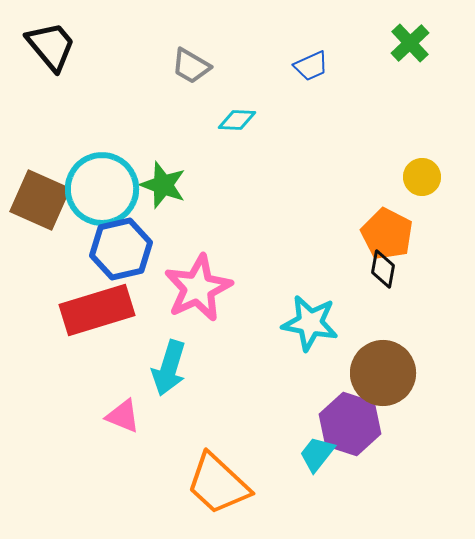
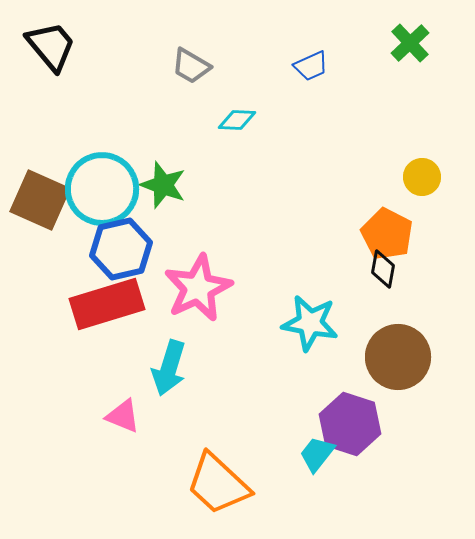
red rectangle: moved 10 px right, 6 px up
brown circle: moved 15 px right, 16 px up
